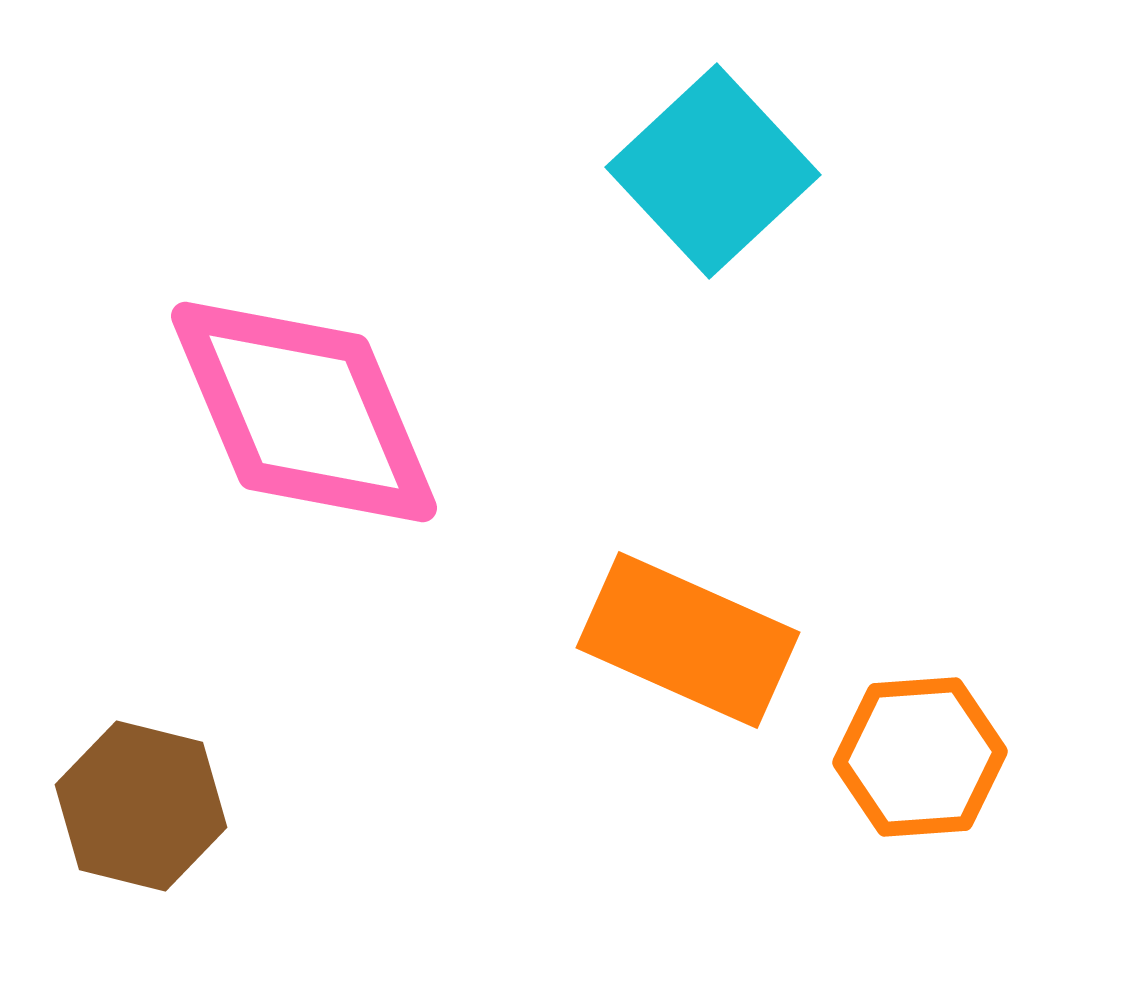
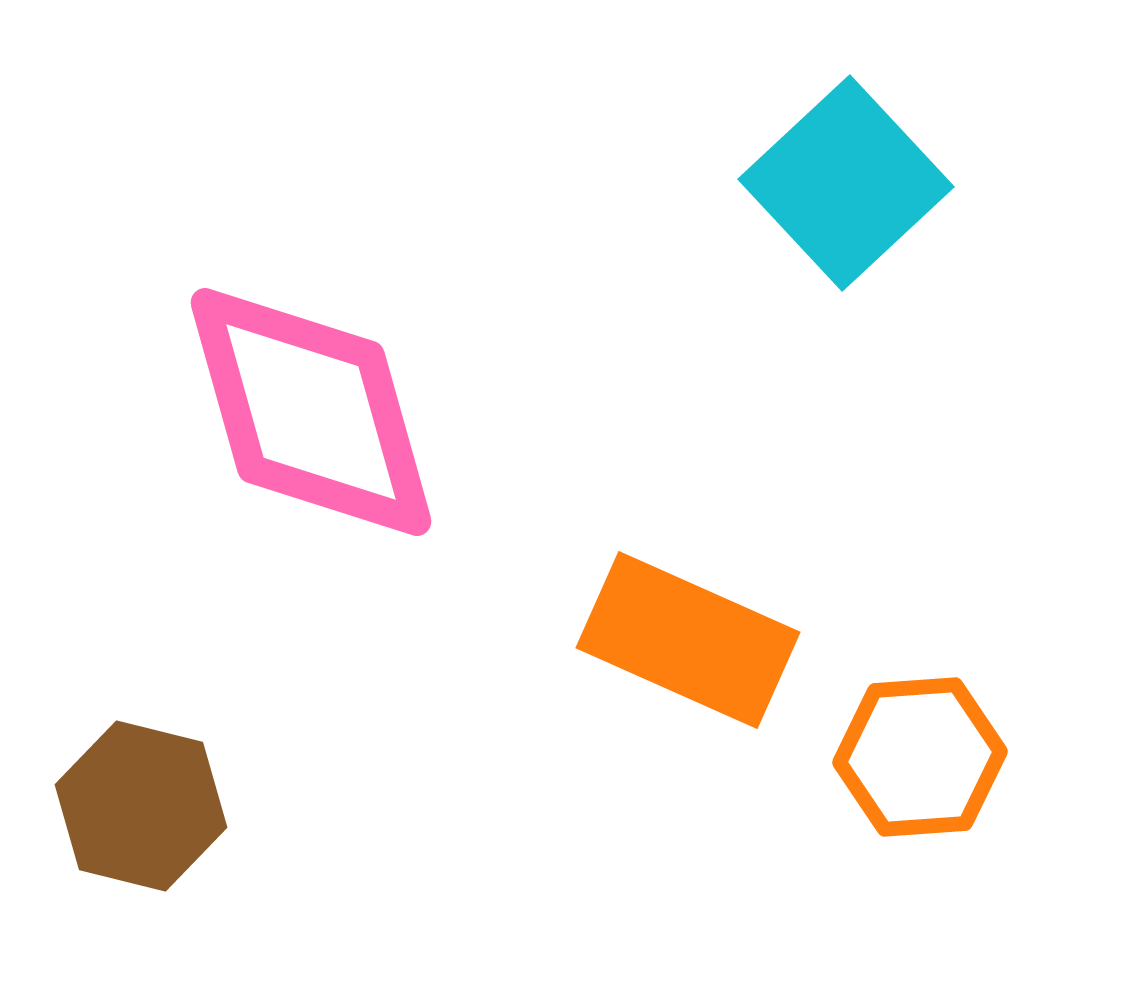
cyan square: moved 133 px right, 12 px down
pink diamond: moved 7 px right; rotated 7 degrees clockwise
